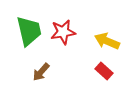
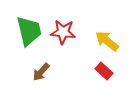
red star: rotated 15 degrees clockwise
yellow arrow: rotated 15 degrees clockwise
